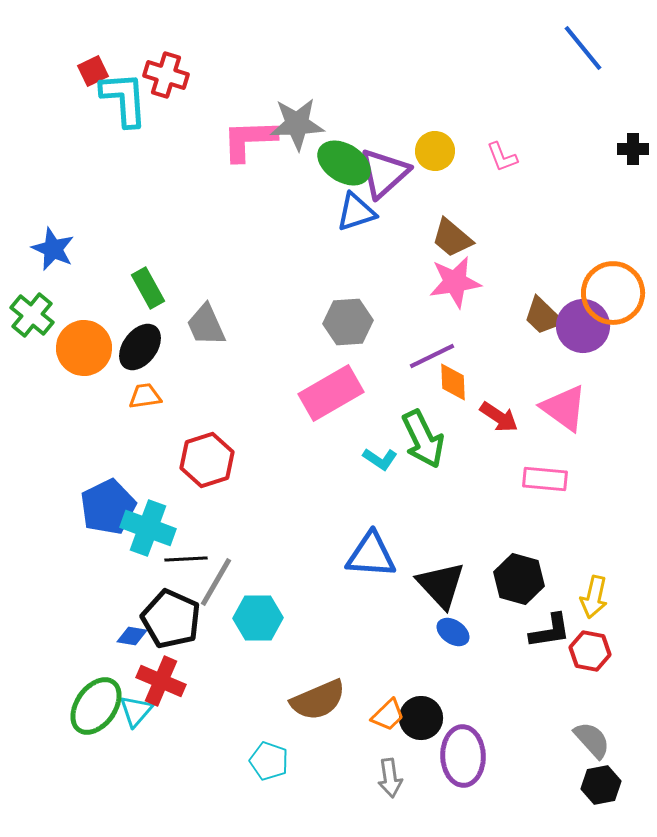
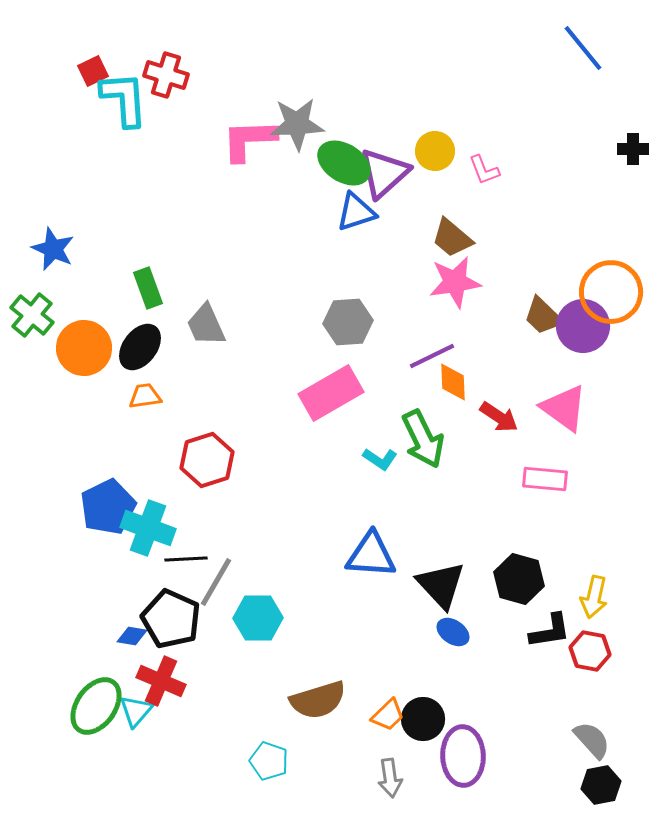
pink L-shape at (502, 157): moved 18 px left, 13 px down
green rectangle at (148, 288): rotated 9 degrees clockwise
orange circle at (613, 293): moved 2 px left, 1 px up
brown semicircle at (318, 700): rotated 6 degrees clockwise
black circle at (421, 718): moved 2 px right, 1 px down
